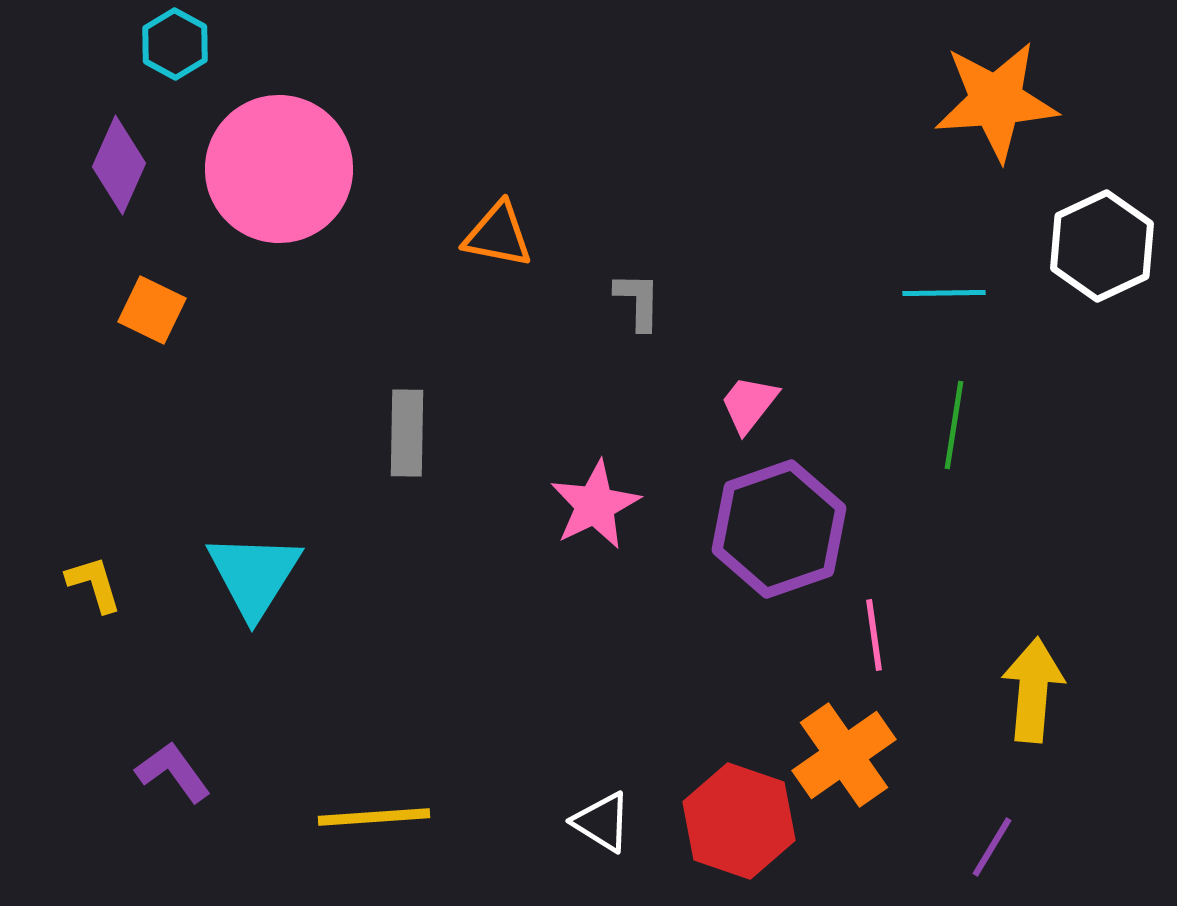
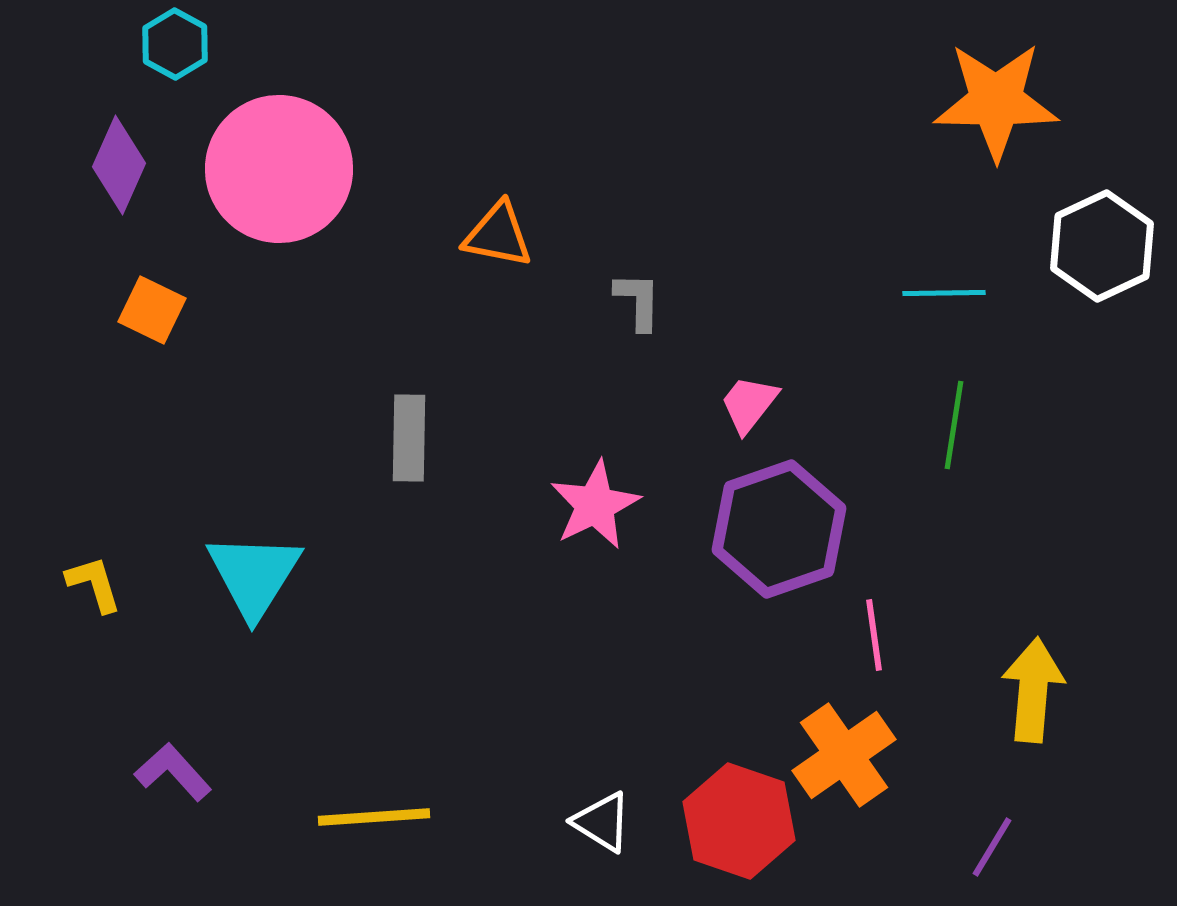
orange star: rotated 5 degrees clockwise
gray rectangle: moved 2 px right, 5 px down
purple L-shape: rotated 6 degrees counterclockwise
